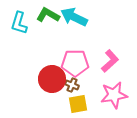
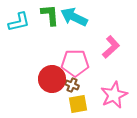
green L-shape: moved 2 px right; rotated 55 degrees clockwise
cyan L-shape: moved 1 px up; rotated 120 degrees counterclockwise
pink L-shape: moved 1 px right, 14 px up
pink star: rotated 16 degrees counterclockwise
